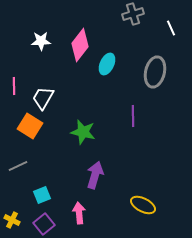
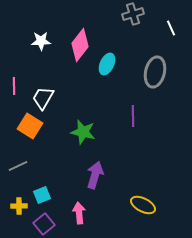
yellow cross: moved 7 px right, 14 px up; rotated 28 degrees counterclockwise
